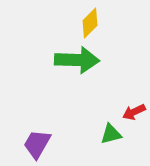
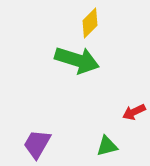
green arrow: rotated 15 degrees clockwise
green triangle: moved 4 px left, 12 px down
